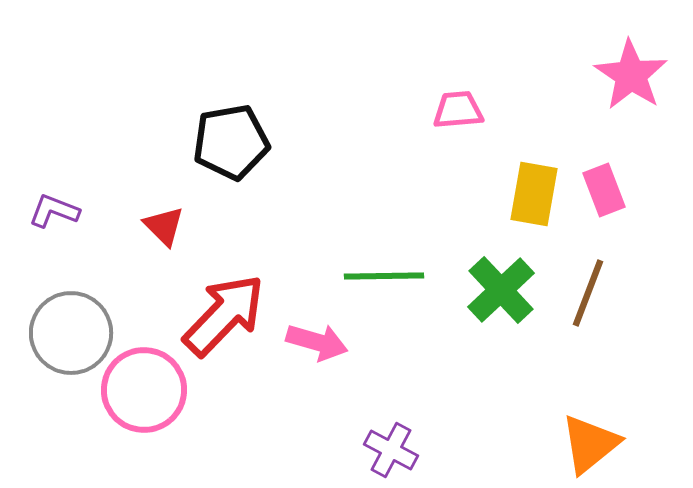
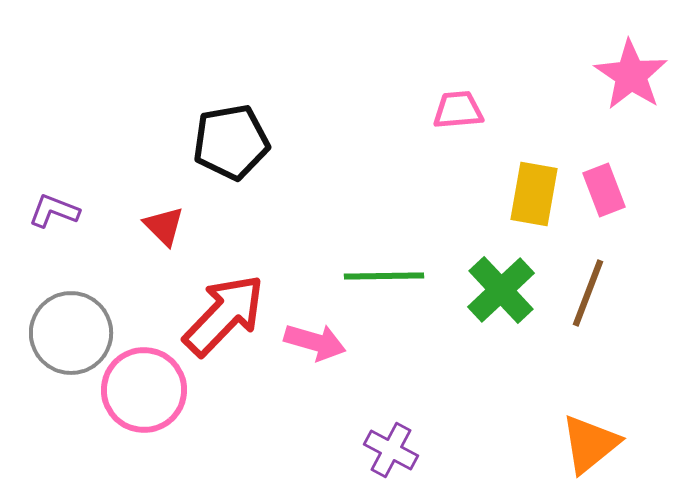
pink arrow: moved 2 px left
